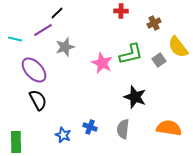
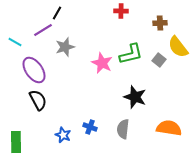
black line: rotated 16 degrees counterclockwise
brown cross: moved 6 px right; rotated 24 degrees clockwise
cyan line: moved 3 px down; rotated 16 degrees clockwise
gray square: rotated 16 degrees counterclockwise
purple ellipse: rotated 8 degrees clockwise
